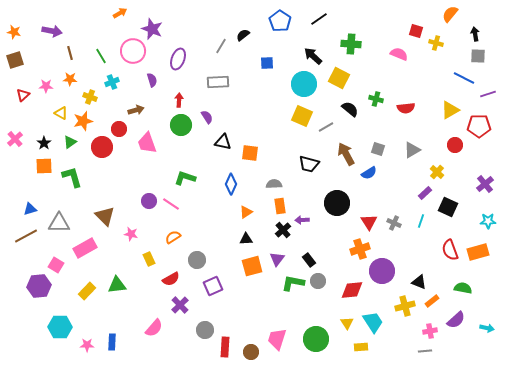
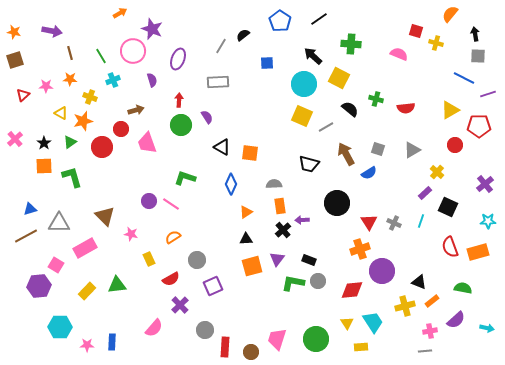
cyan cross at (112, 82): moved 1 px right, 2 px up
red circle at (119, 129): moved 2 px right
black triangle at (223, 142): moved 1 px left, 5 px down; rotated 18 degrees clockwise
red semicircle at (450, 250): moved 3 px up
black rectangle at (309, 260): rotated 32 degrees counterclockwise
